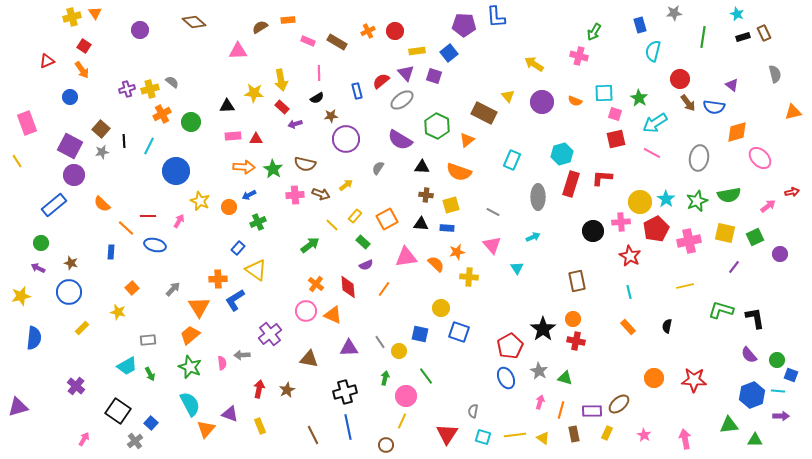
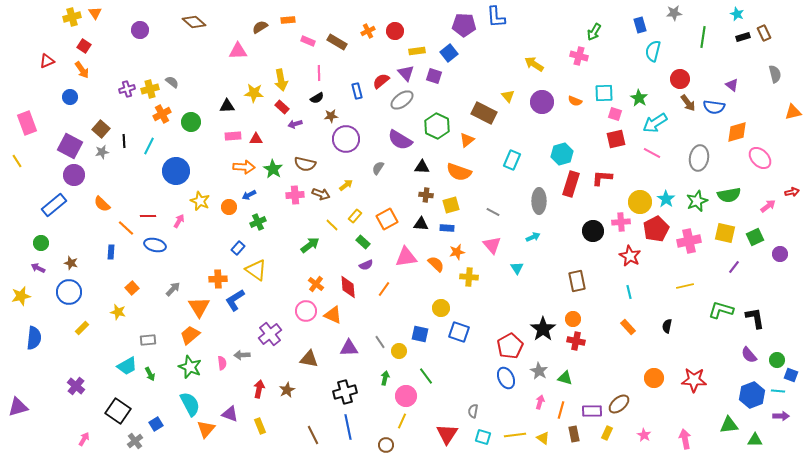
gray ellipse at (538, 197): moved 1 px right, 4 px down
blue square at (151, 423): moved 5 px right, 1 px down; rotated 16 degrees clockwise
